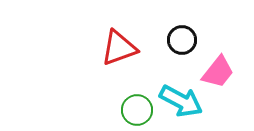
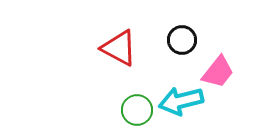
red triangle: rotated 48 degrees clockwise
cyan arrow: rotated 138 degrees clockwise
